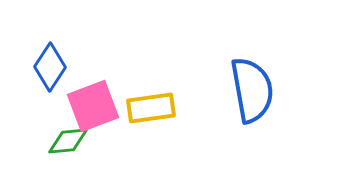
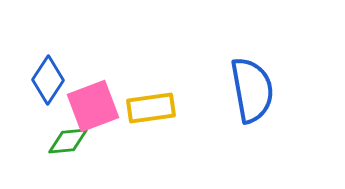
blue diamond: moved 2 px left, 13 px down
